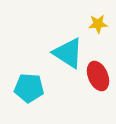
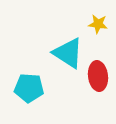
yellow star: rotated 12 degrees clockwise
red ellipse: rotated 16 degrees clockwise
